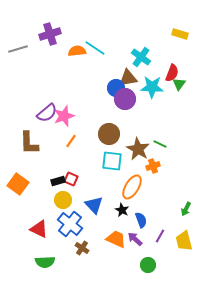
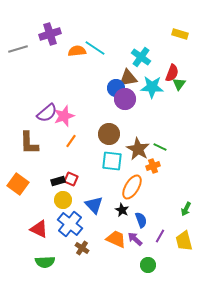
green line: moved 3 px down
